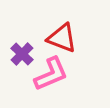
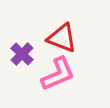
pink L-shape: moved 7 px right
